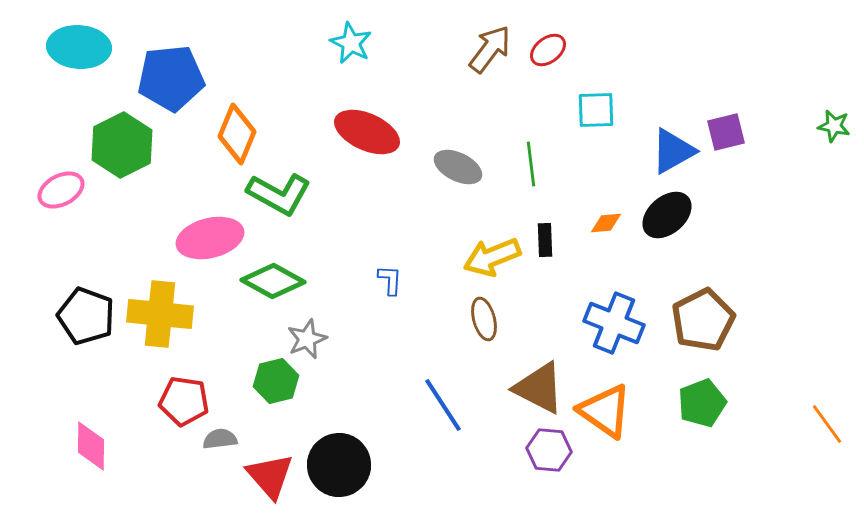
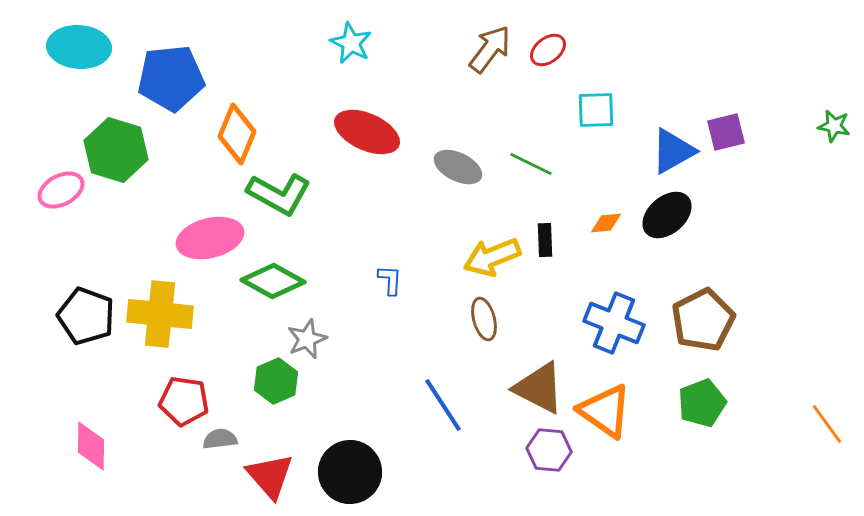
green hexagon at (122, 145): moved 6 px left, 5 px down; rotated 16 degrees counterclockwise
green line at (531, 164): rotated 57 degrees counterclockwise
green hexagon at (276, 381): rotated 9 degrees counterclockwise
black circle at (339, 465): moved 11 px right, 7 px down
